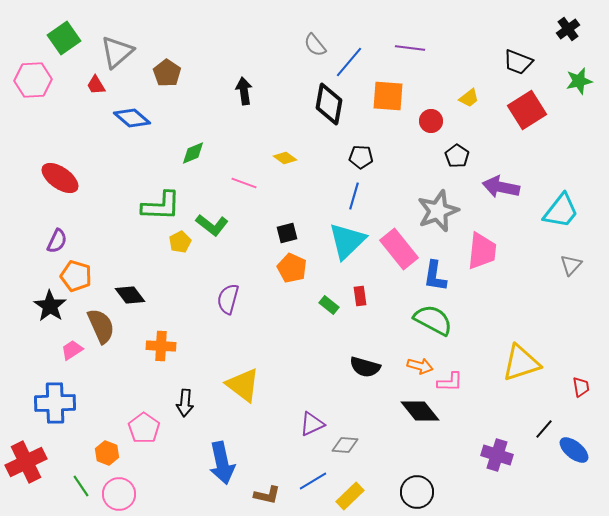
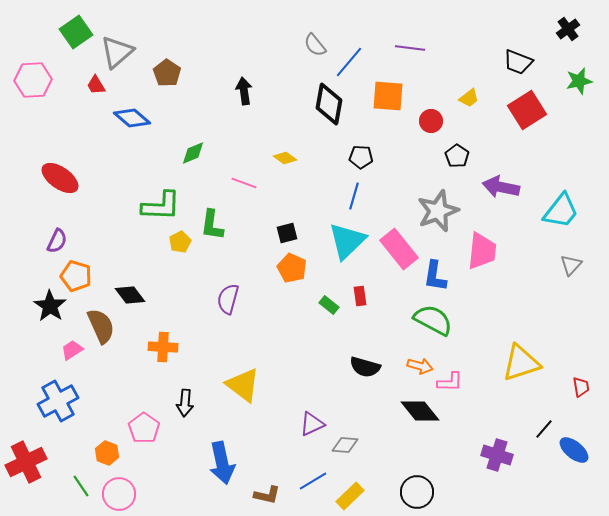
green square at (64, 38): moved 12 px right, 6 px up
green L-shape at (212, 225): rotated 60 degrees clockwise
orange cross at (161, 346): moved 2 px right, 1 px down
blue cross at (55, 403): moved 3 px right, 2 px up; rotated 27 degrees counterclockwise
